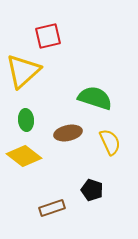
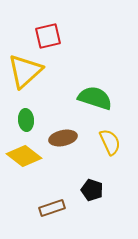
yellow triangle: moved 2 px right
brown ellipse: moved 5 px left, 5 px down
